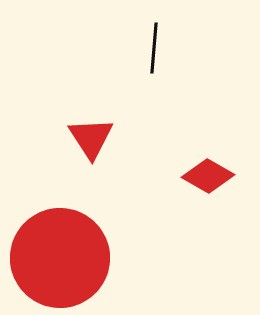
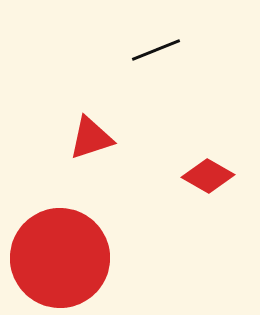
black line: moved 2 px right, 2 px down; rotated 63 degrees clockwise
red triangle: rotated 45 degrees clockwise
